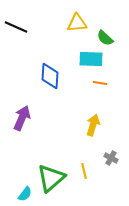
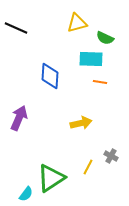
yellow triangle: rotated 10 degrees counterclockwise
black line: moved 1 px down
green semicircle: rotated 18 degrees counterclockwise
orange line: moved 1 px up
purple arrow: moved 3 px left
yellow arrow: moved 12 px left, 2 px up; rotated 60 degrees clockwise
gray cross: moved 2 px up
yellow line: moved 4 px right, 4 px up; rotated 42 degrees clockwise
green triangle: rotated 8 degrees clockwise
cyan semicircle: moved 1 px right
